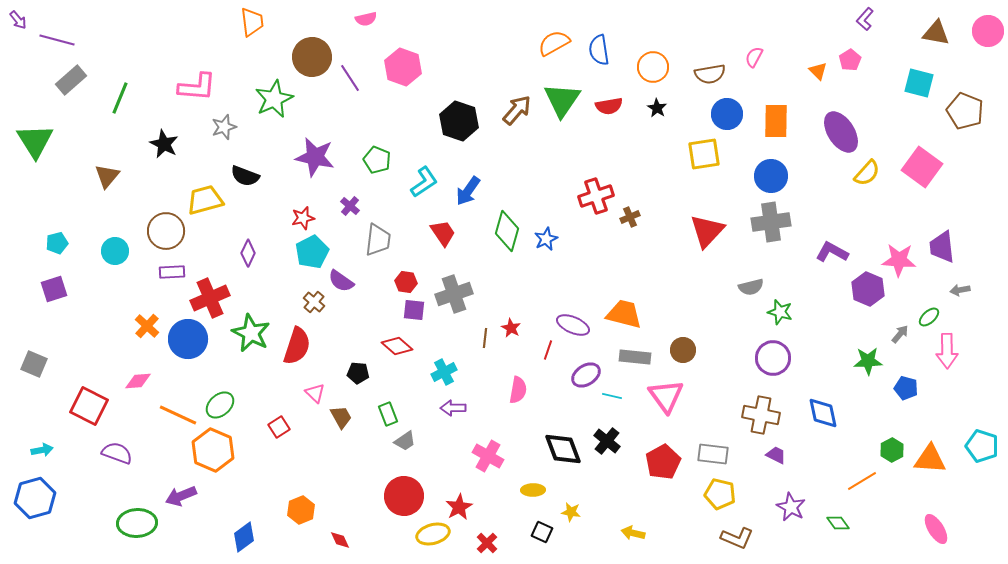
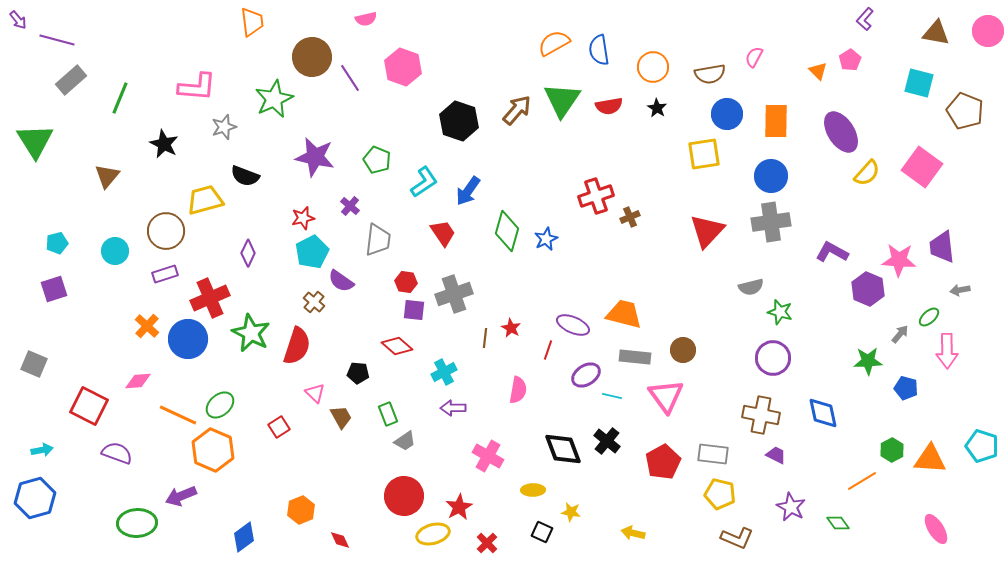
purple rectangle at (172, 272): moved 7 px left, 2 px down; rotated 15 degrees counterclockwise
